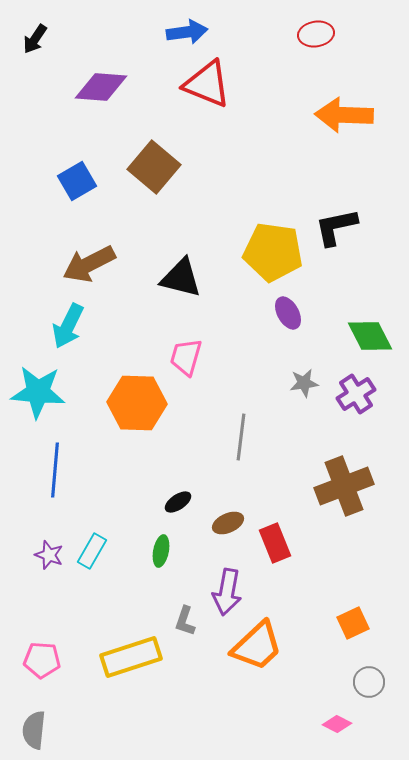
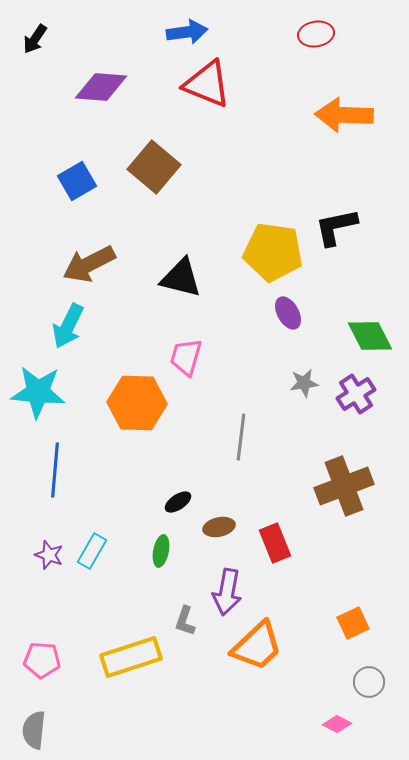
brown ellipse: moved 9 px left, 4 px down; rotated 12 degrees clockwise
